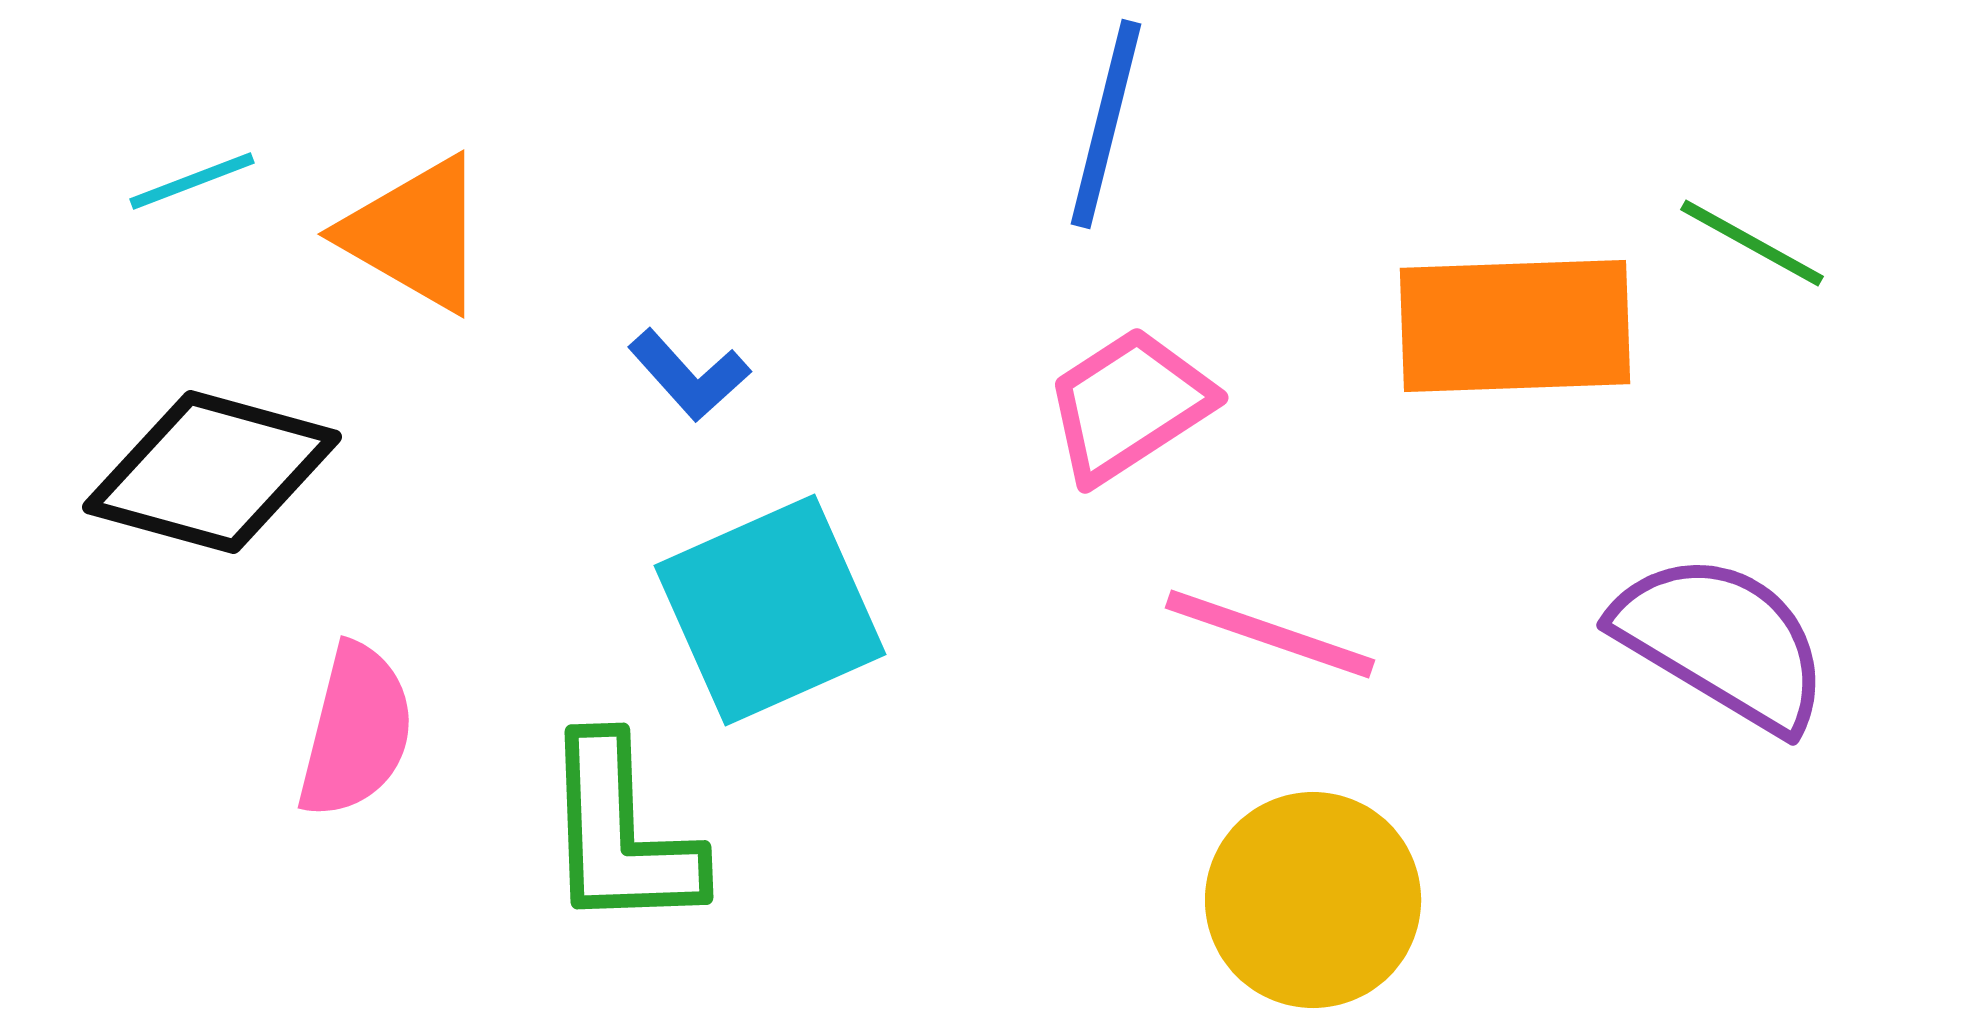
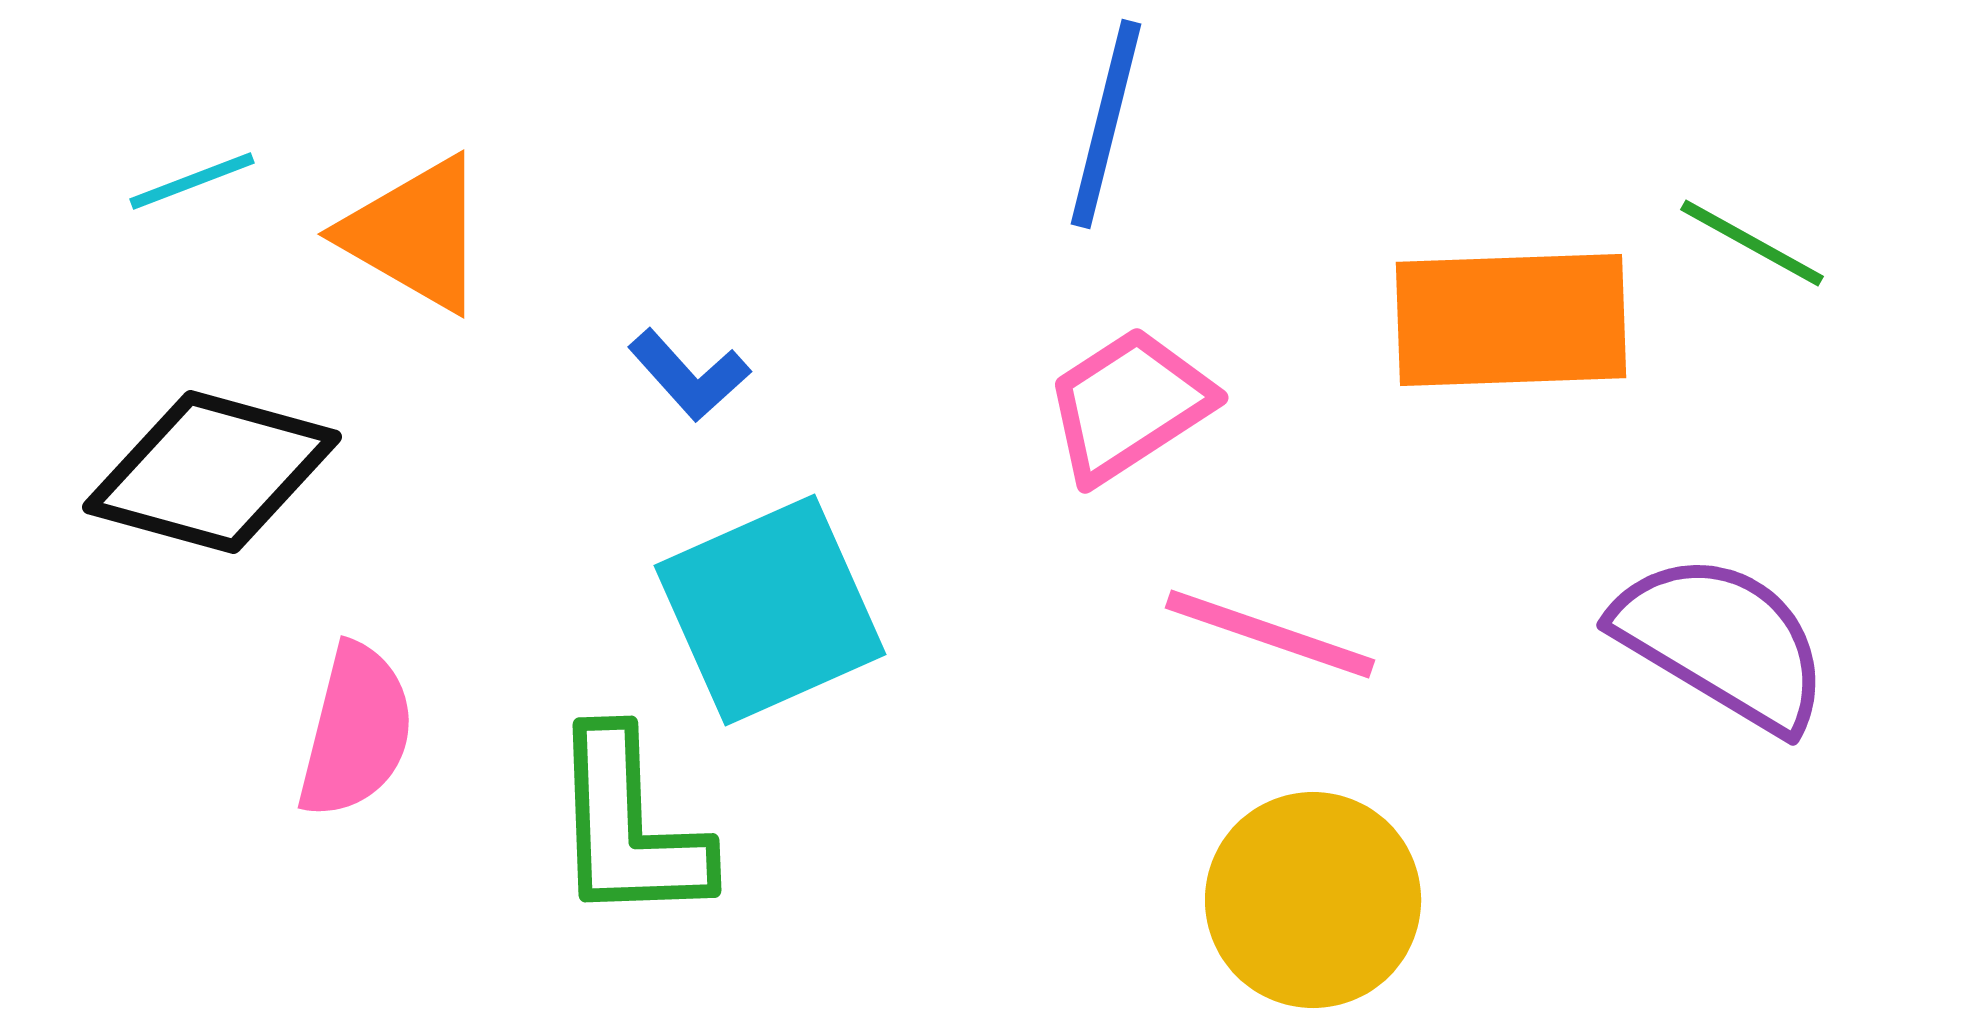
orange rectangle: moved 4 px left, 6 px up
green L-shape: moved 8 px right, 7 px up
